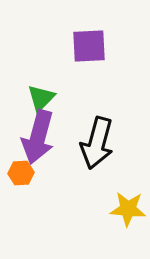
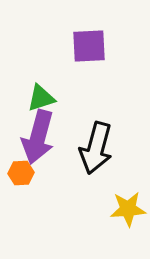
green triangle: rotated 28 degrees clockwise
black arrow: moved 1 px left, 5 px down
yellow star: rotated 9 degrees counterclockwise
